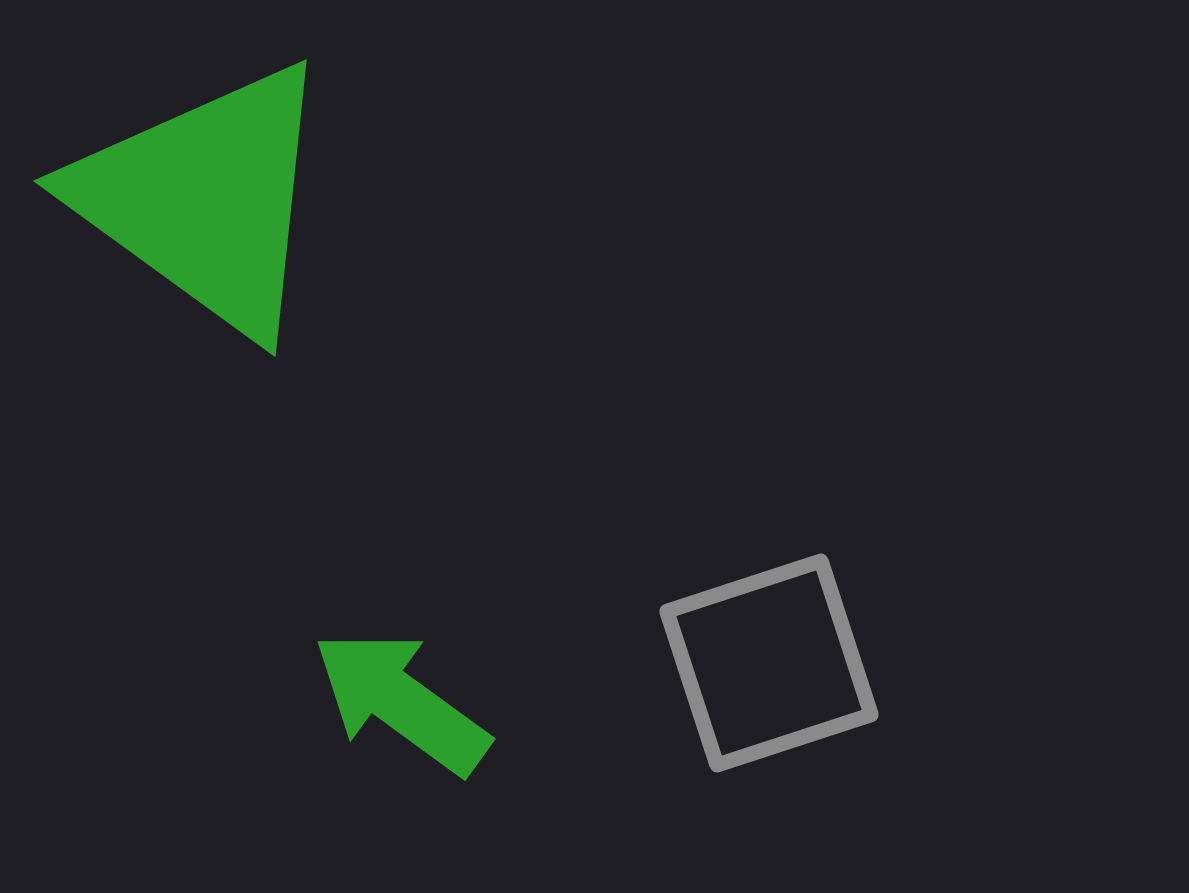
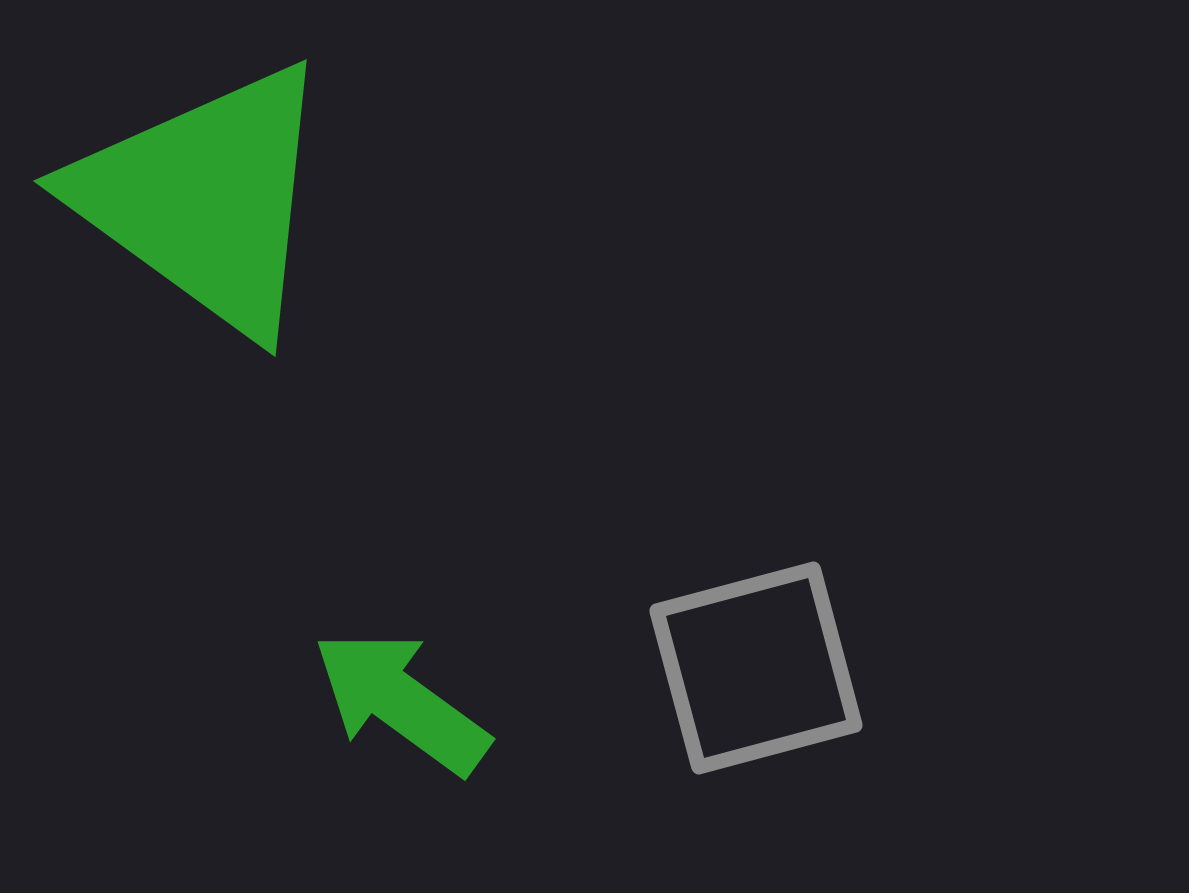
gray square: moved 13 px left, 5 px down; rotated 3 degrees clockwise
